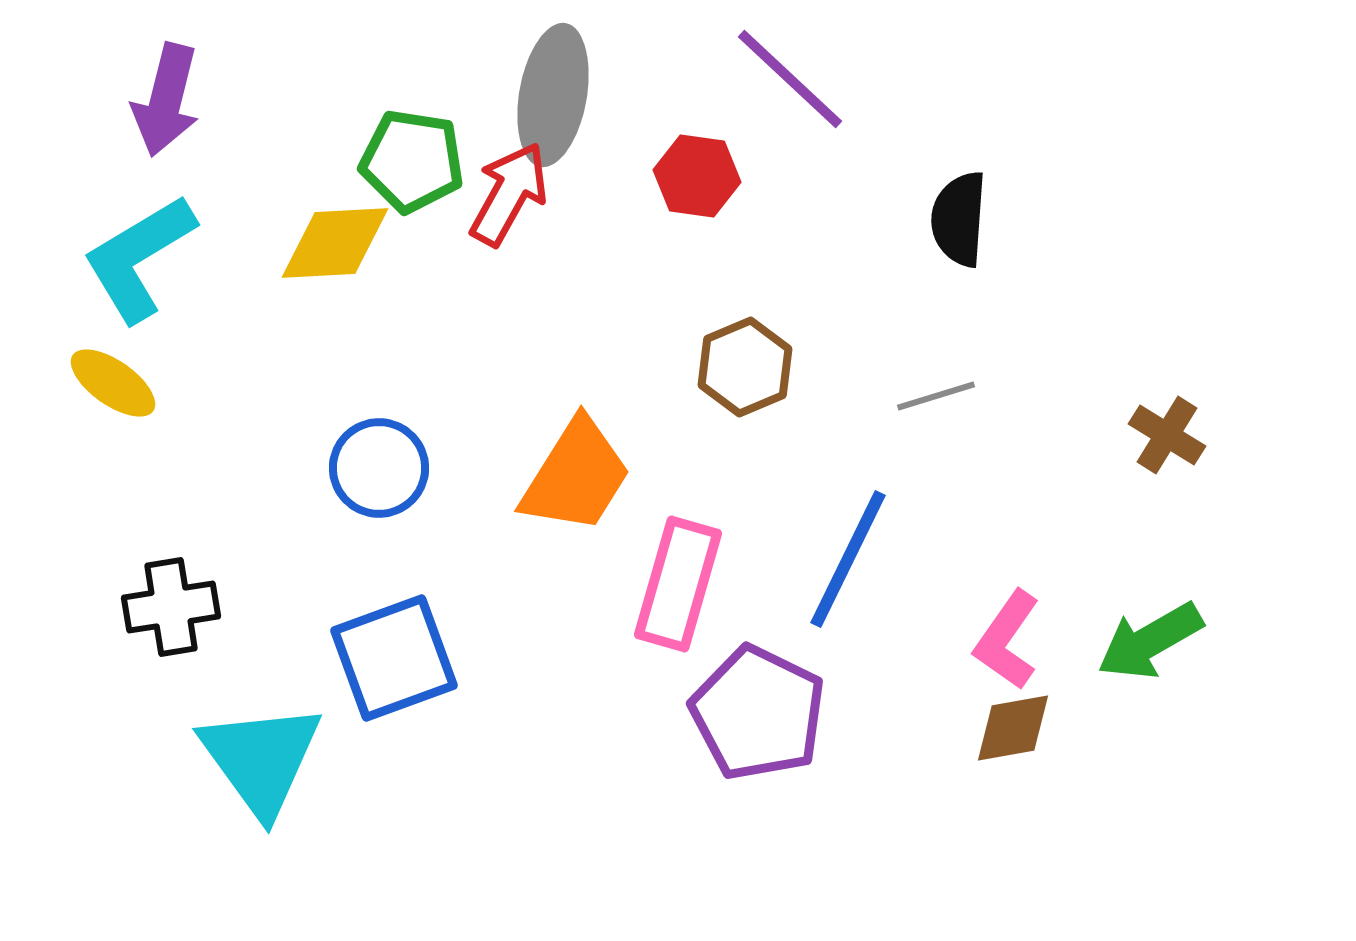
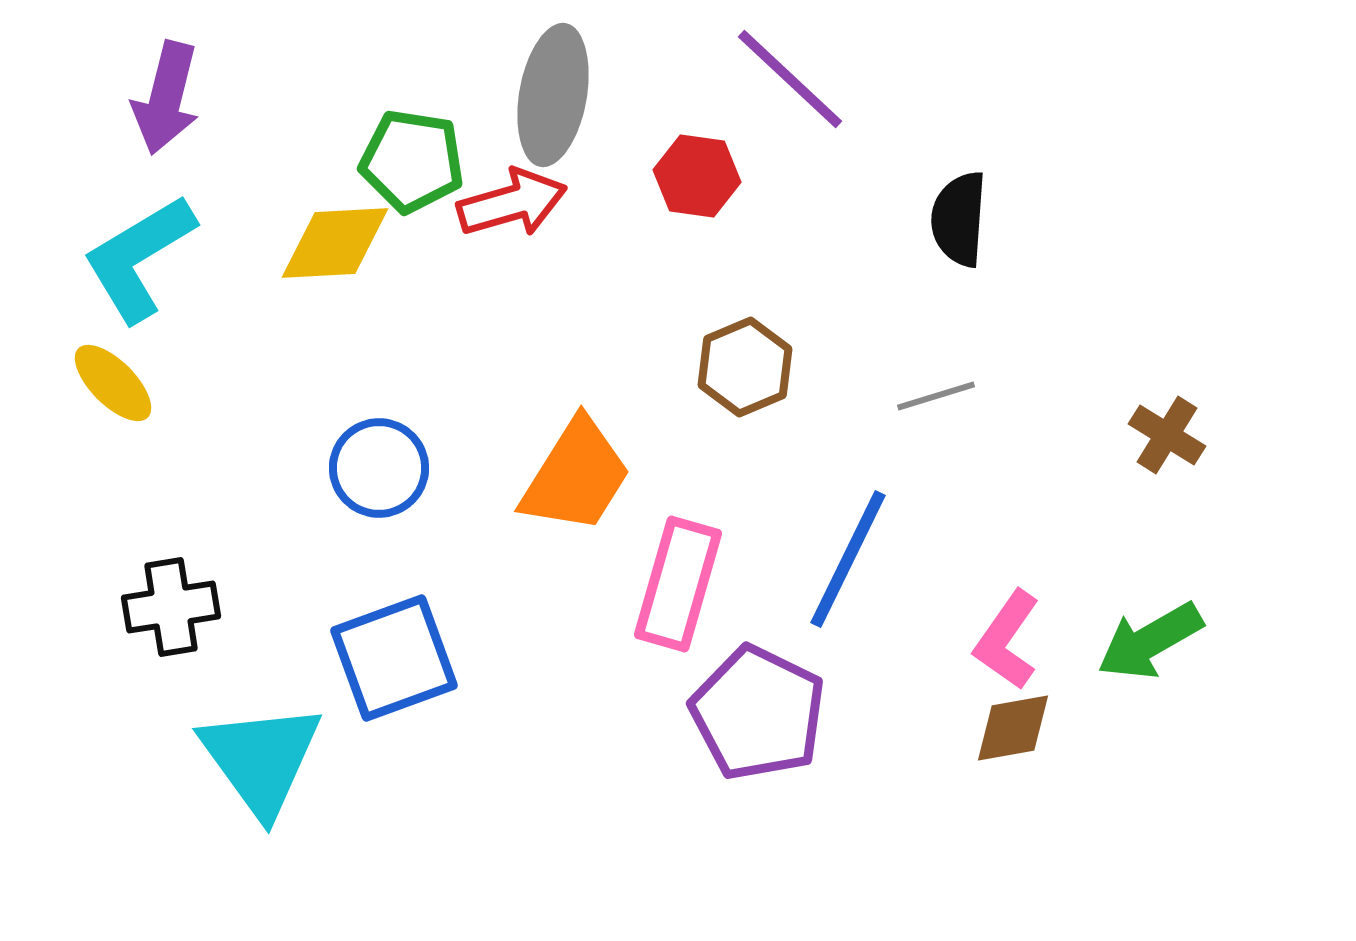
purple arrow: moved 2 px up
red arrow: moved 3 px right, 9 px down; rotated 45 degrees clockwise
yellow ellipse: rotated 10 degrees clockwise
